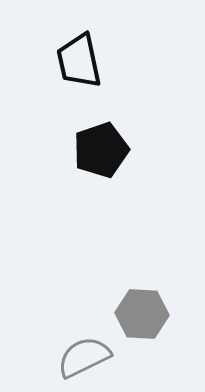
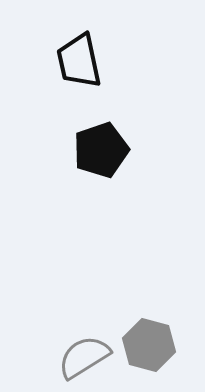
gray hexagon: moved 7 px right, 31 px down; rotated 12 degrees clockwise
gray semicircle: rotated 6 degrees counterclockwise
